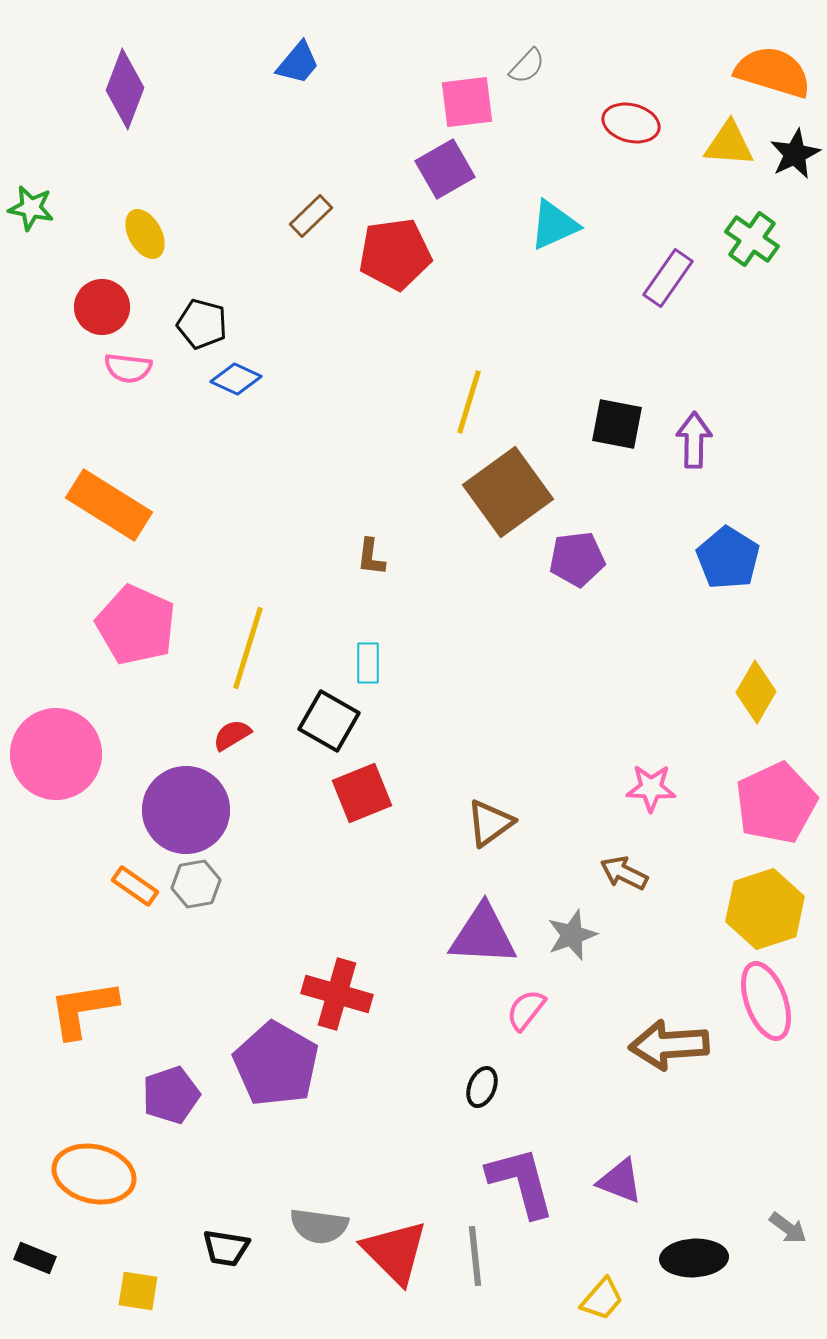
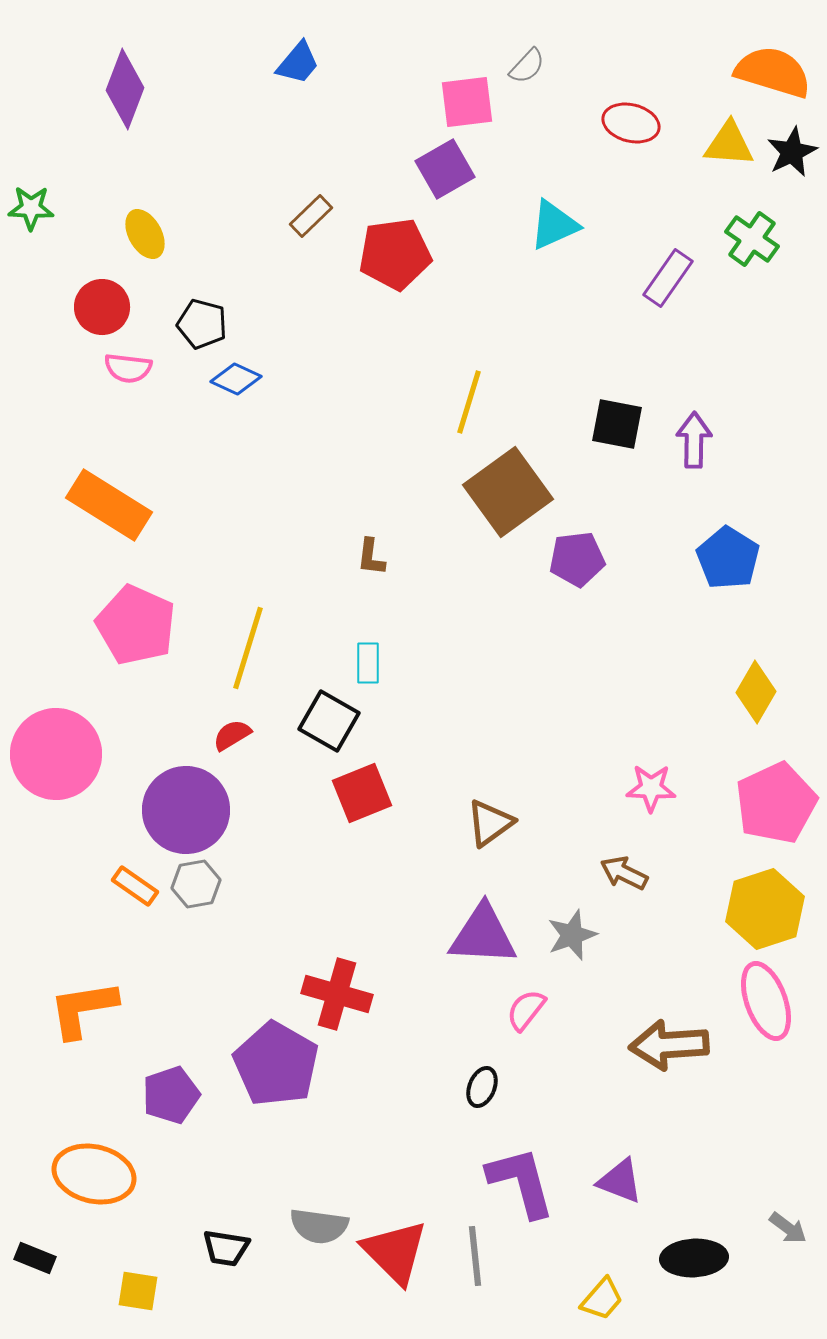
black star at (795, 154): moved 3 px left, 2 px up
green star at (31, 208): rotated 9 degrees counterclockwise
